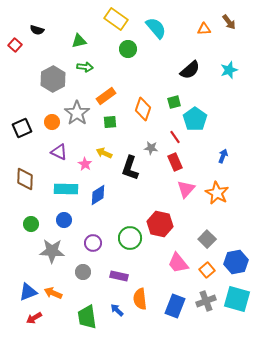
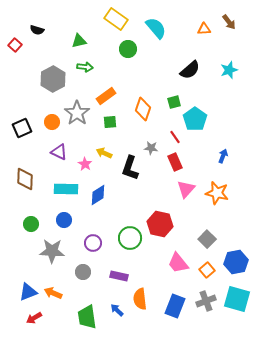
orange star at (217, 193): rotated 15 degrees counterclockwise
